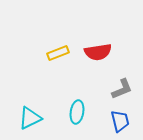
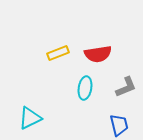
red semicircle: moved 2 px down
gray L-shape: moved 4 px right, 2 px up
cyan ellipse: moved 8 px right, 24 px up
blue trapezoid: moved 1 px left, 4 px down
